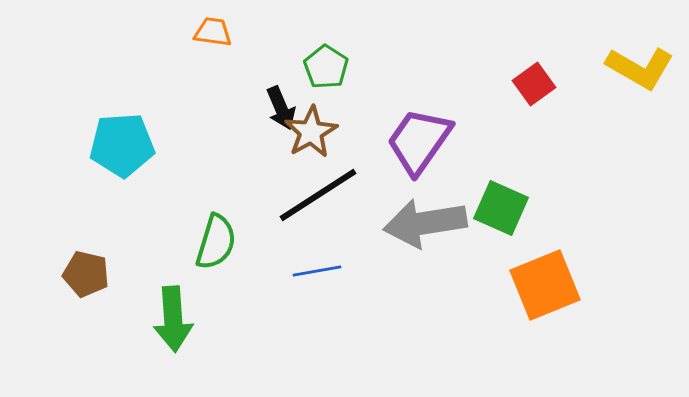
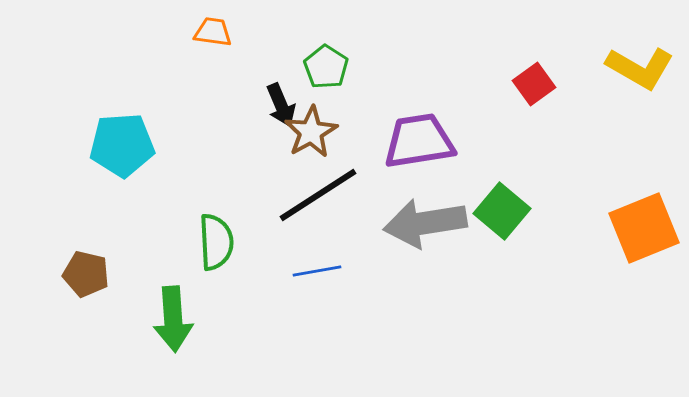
black arrow: moved 3 px up
purple trapezoid: rotated 46 degrees clockwise
green square: moved 1 px right, 3 px down; rotated 16 degrees clockwise
green semicircle: rotated 20 degrees counterclockwise
orange square: moved 99 px right, 57 px up
